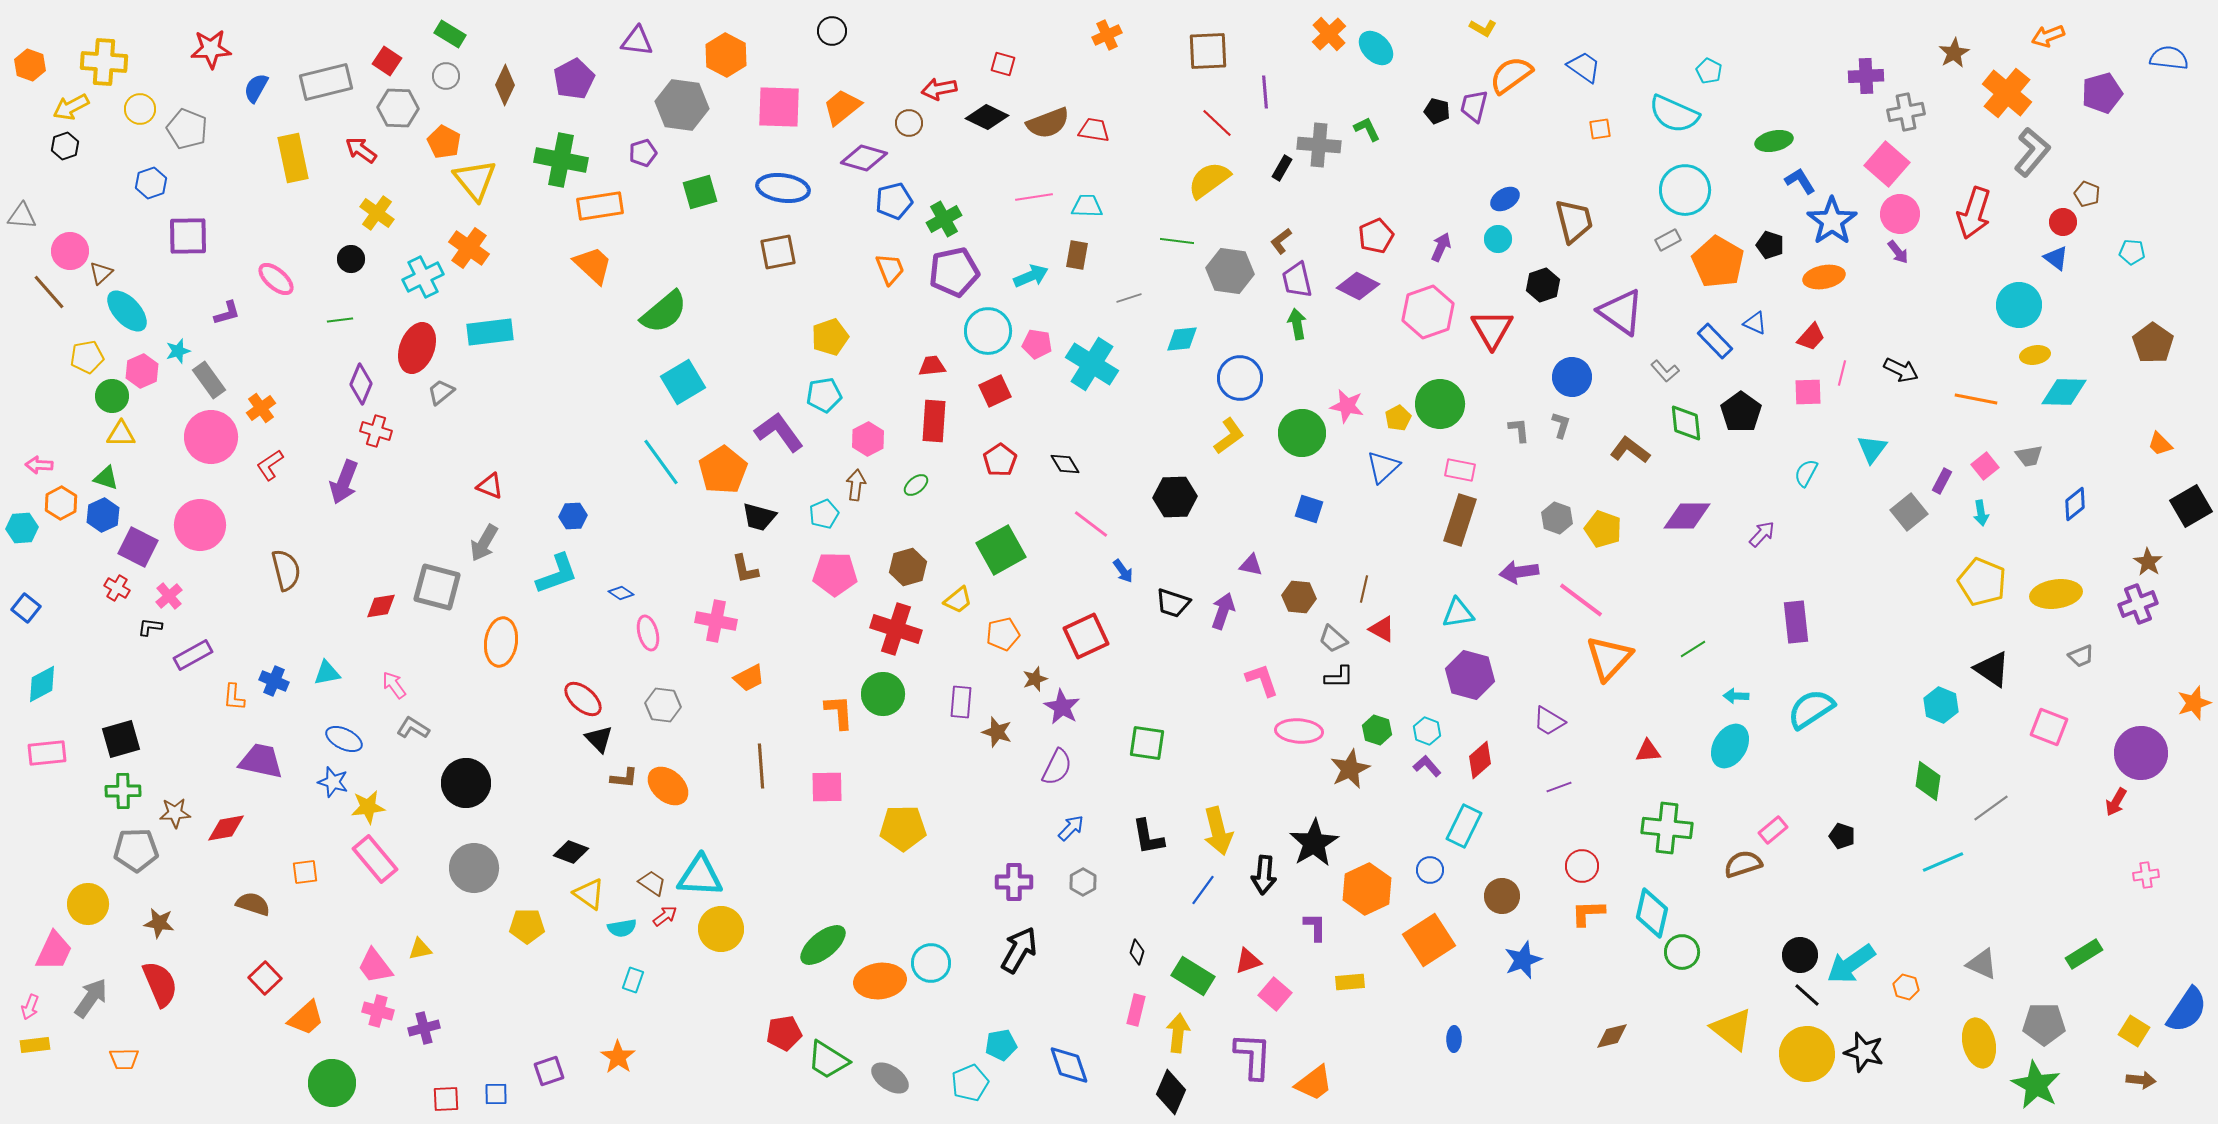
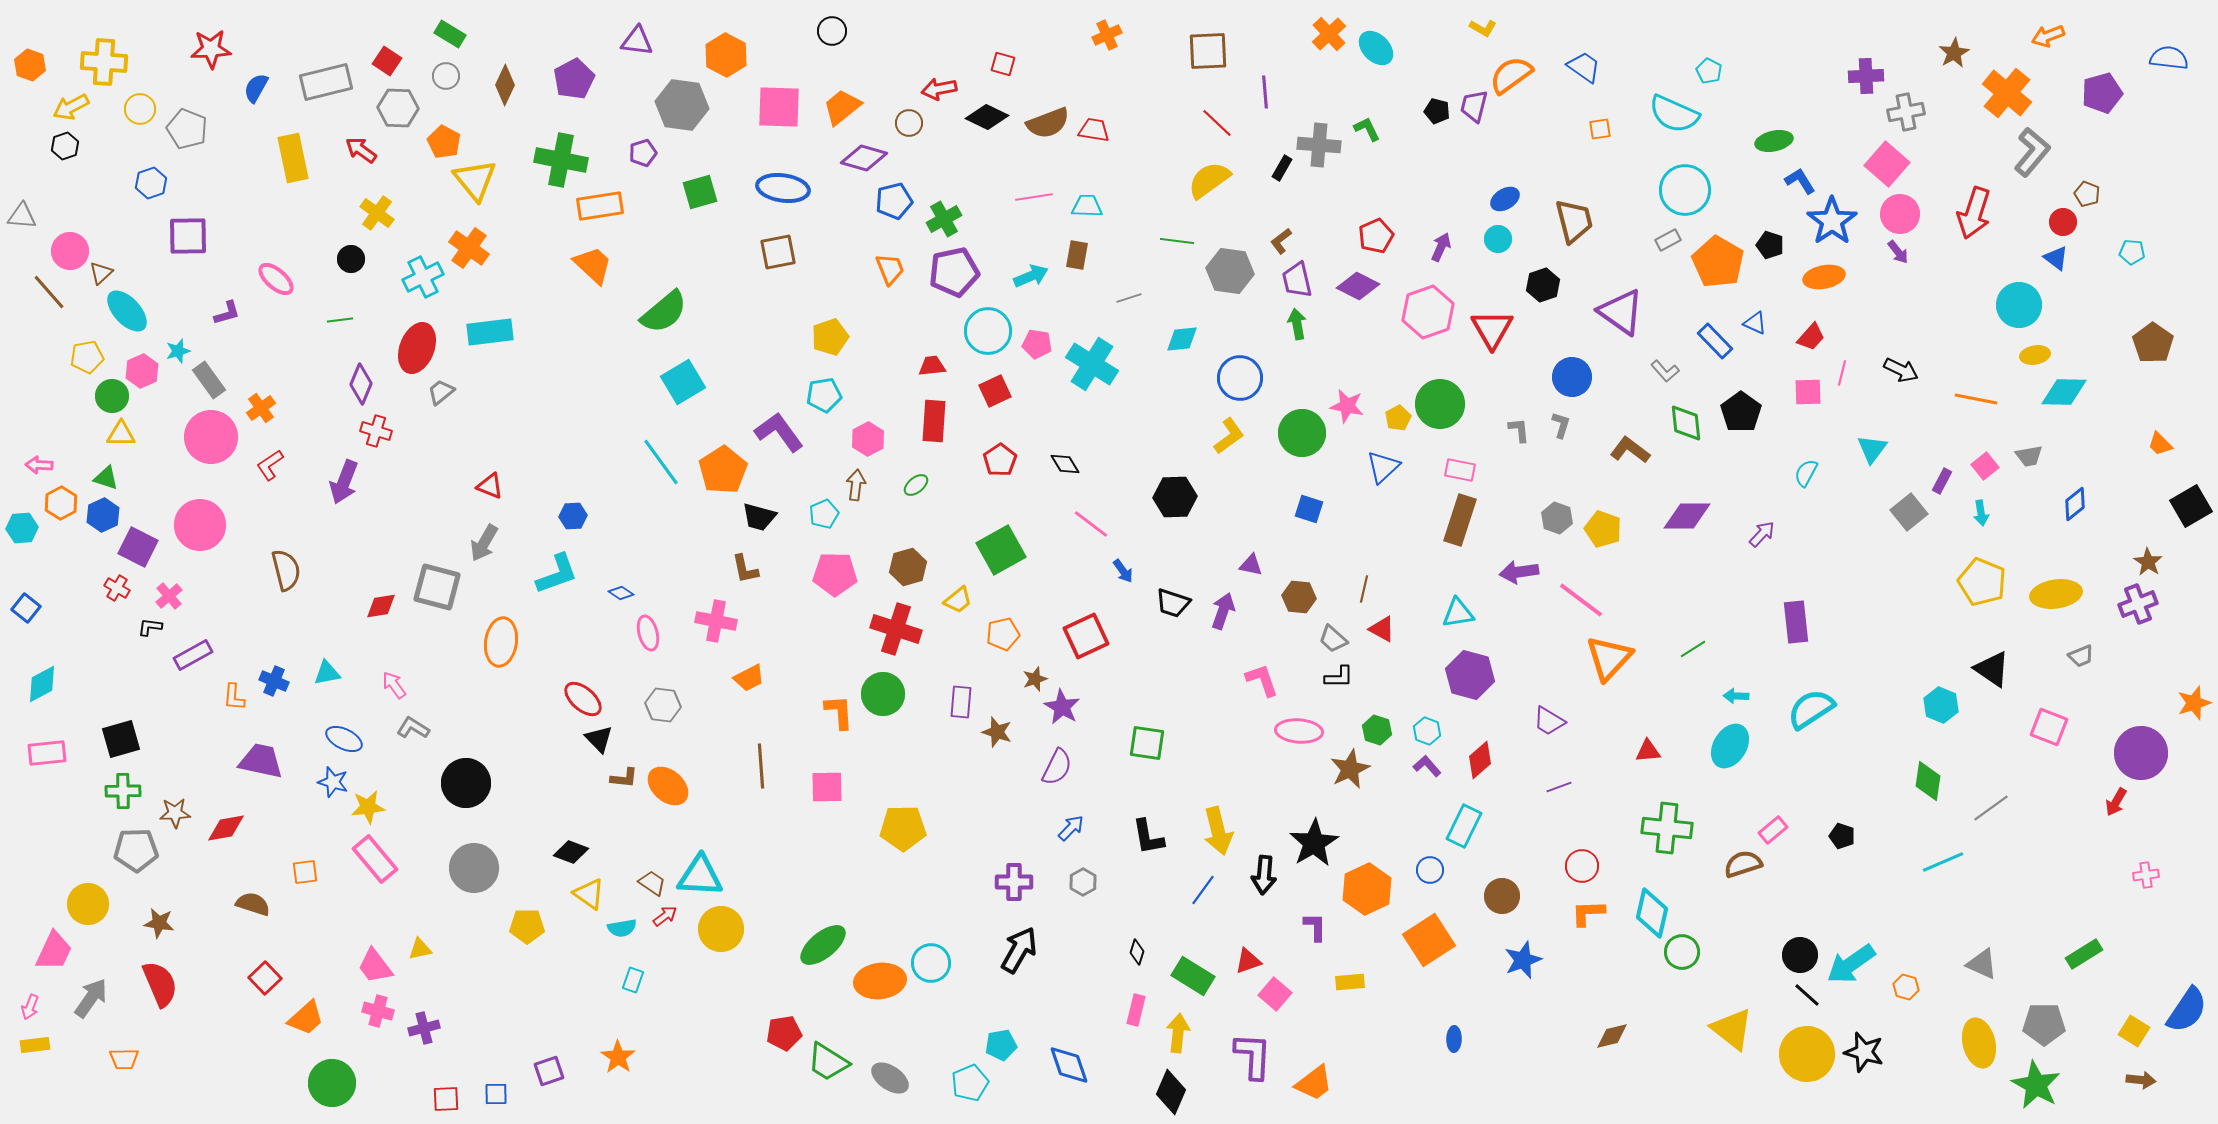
green trapezoid at (828, 1060): moved 2 px down
